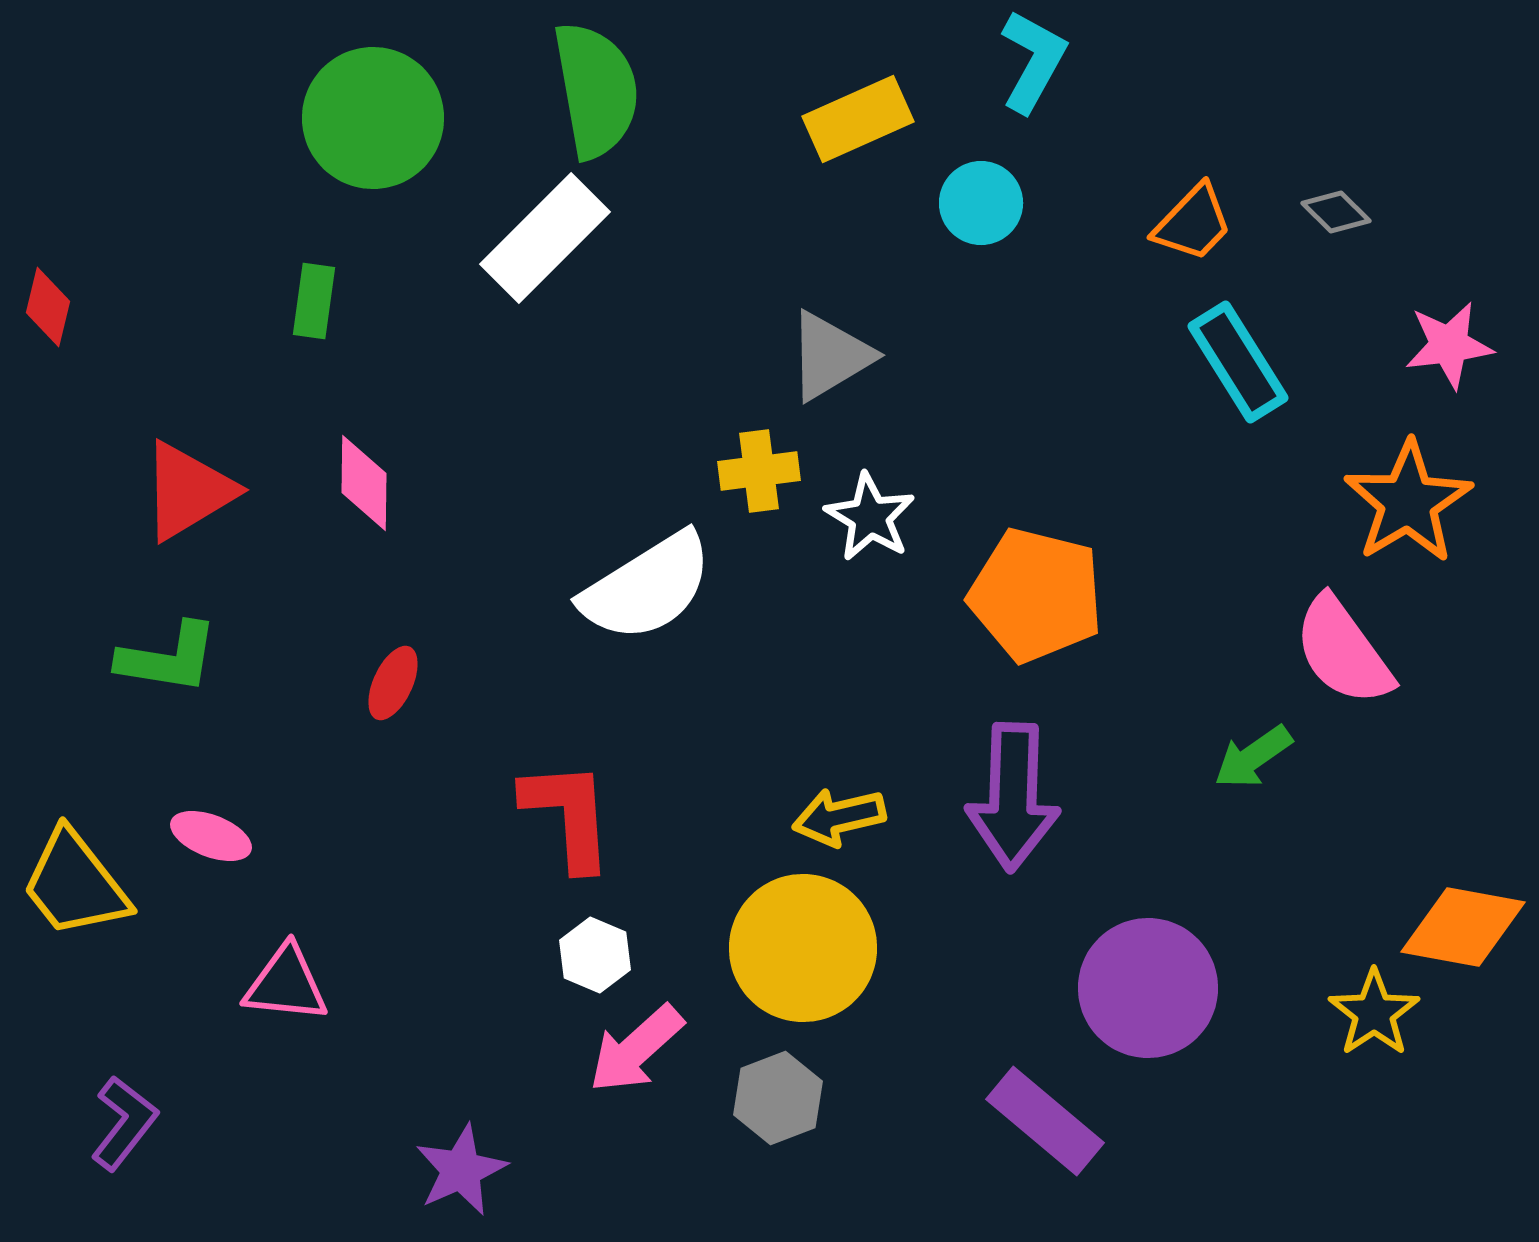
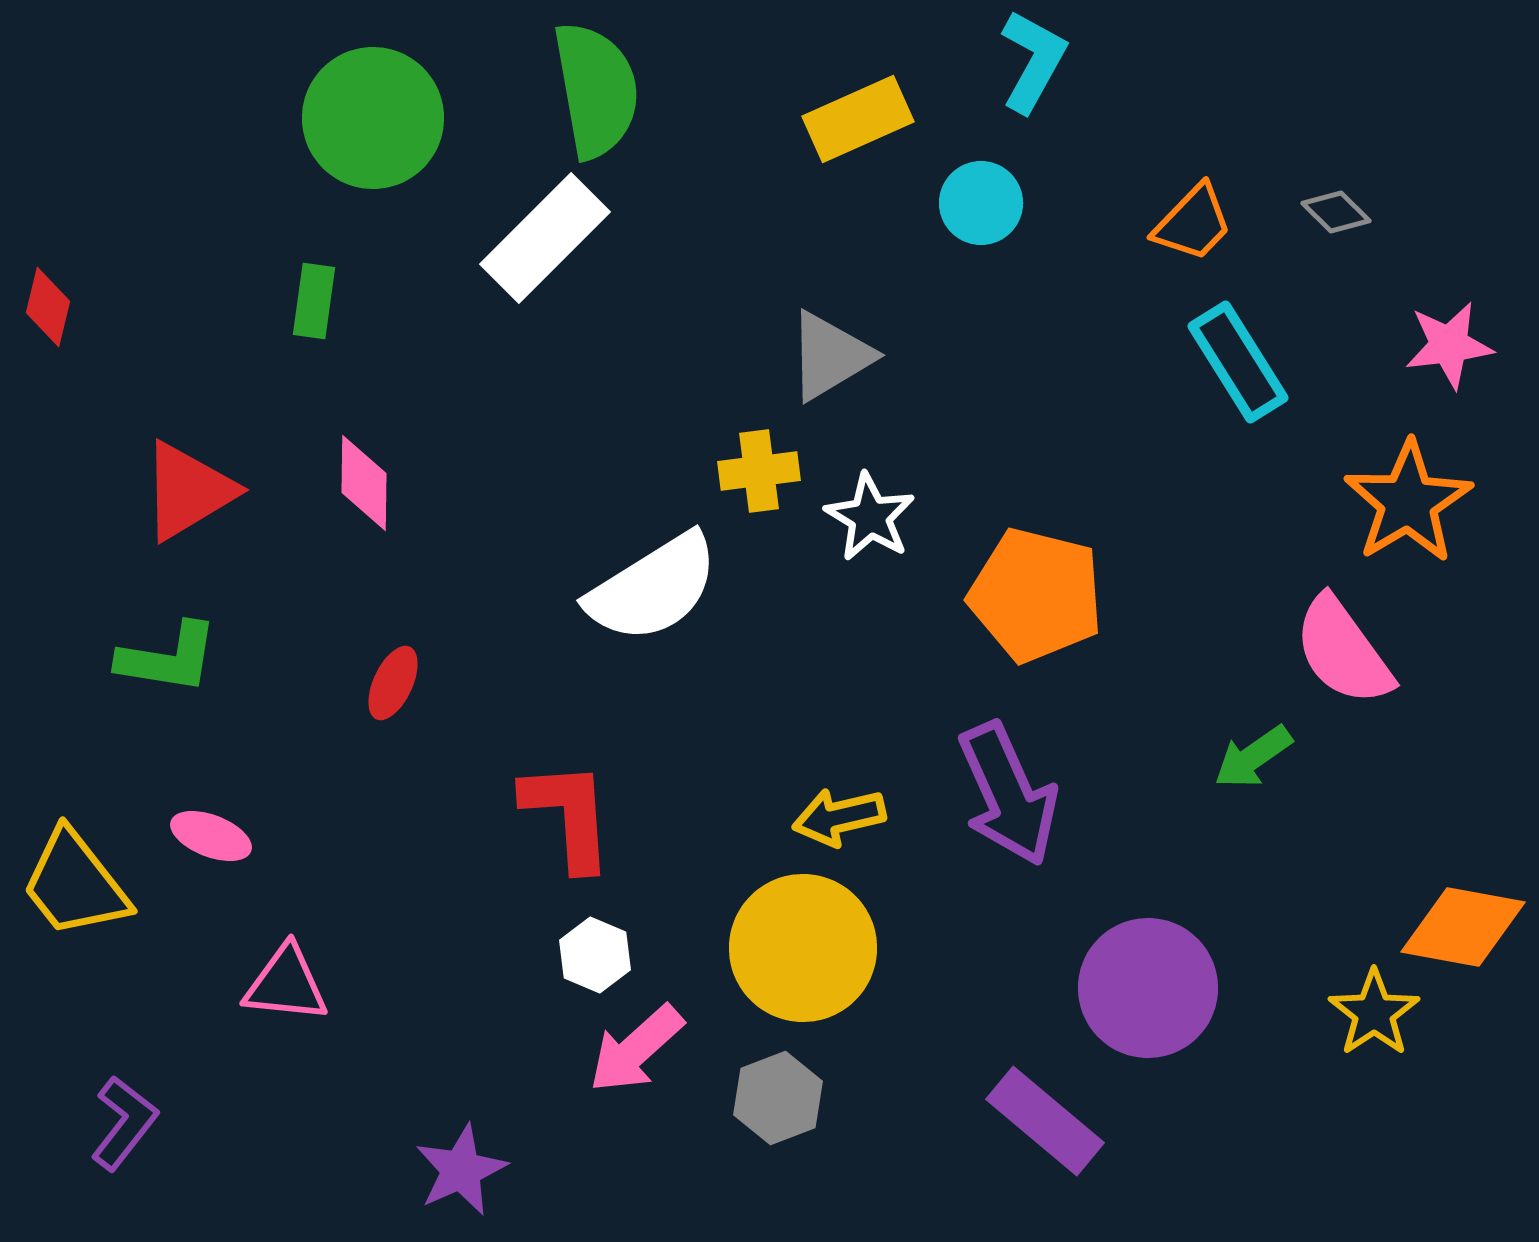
white semicircle: moved 6 px right, 1 px down
purple arrow: moved 5 px left, 3 px up; rotated 26 degrees counterclockwise
